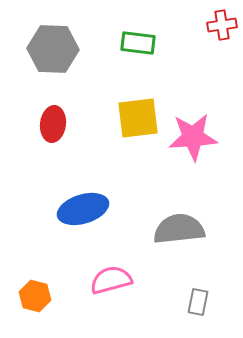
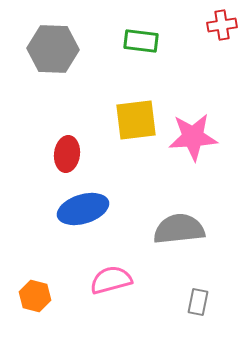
green rectangle: moved 3 px right, 2 px up
yellow square: moved 2 px left, 2 px down
red ellipse: moved 14 px right, 30 px down
